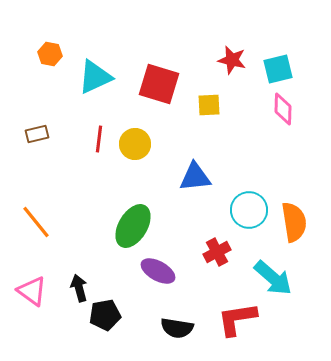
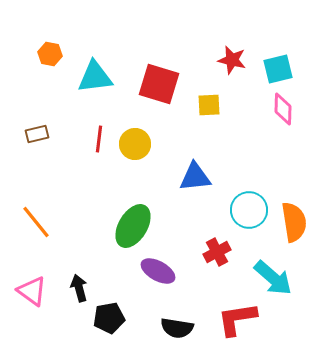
cyan triangle: rotated 18 degrees clockwise
black pentagon: moved 4 px right, 3 px down
